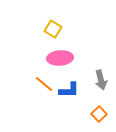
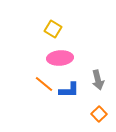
gray arrow: moved 3 px left
